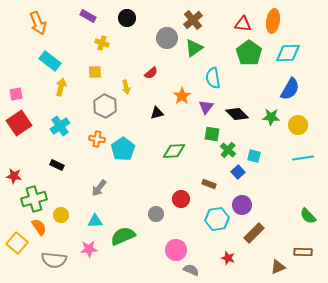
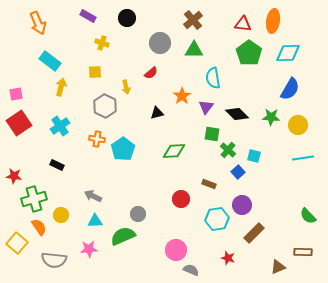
gray circle at (167, 38): moved 7 px left, 5 px down
green triangle at (194, 48): moved 2 px down; rotated 36 degrees clockwise
gray arrow at (99, 188): moved 6 px left, 8 px down; rotated 78 degrees clockwise
gray circle at (156, 214): moved 18 px left
